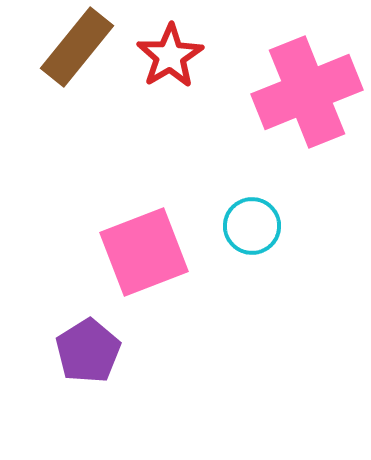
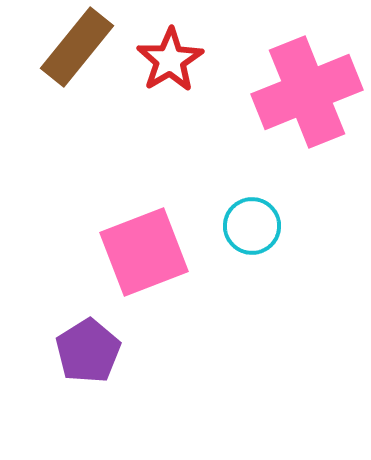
red star: moved 4 px down
